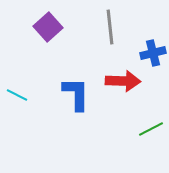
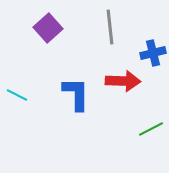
purple square: moved 1 px down
